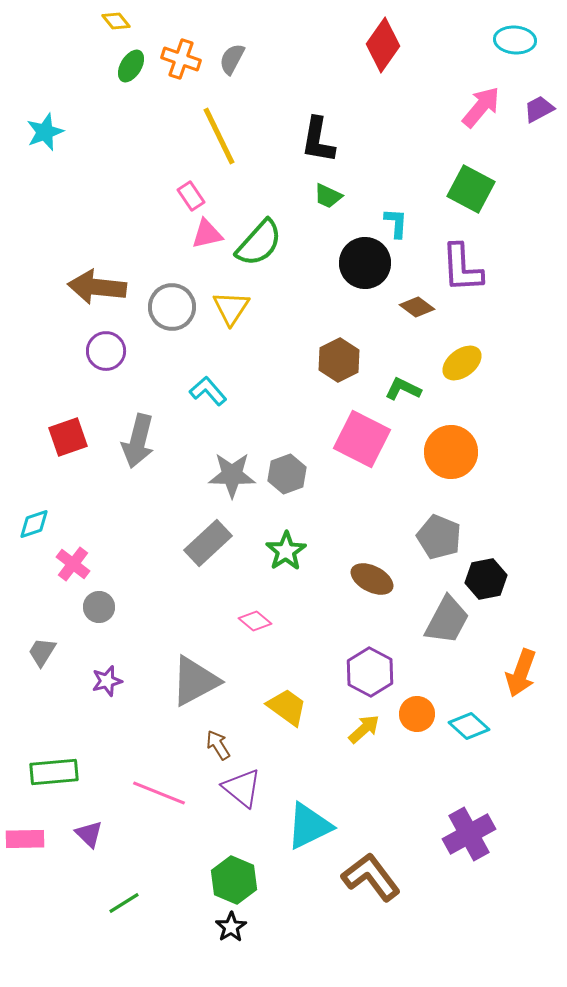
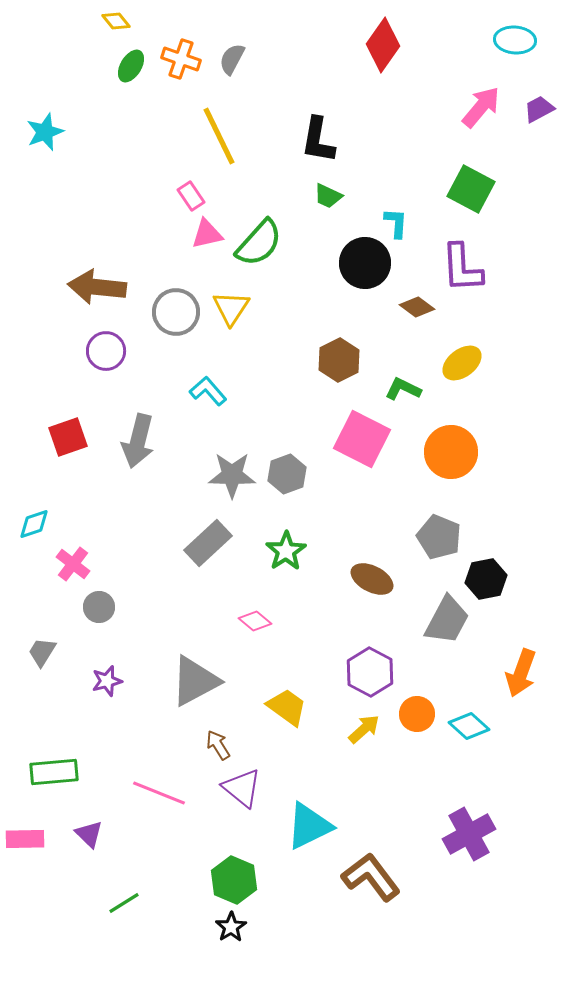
gray circle at (172, 307): moved 4 px right, 5 px down
